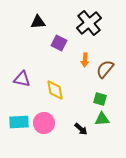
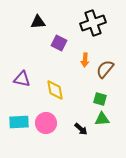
black cross: moved 4 px right; rotated 20 degrees clockwise
pink circle: moved 2 px right
